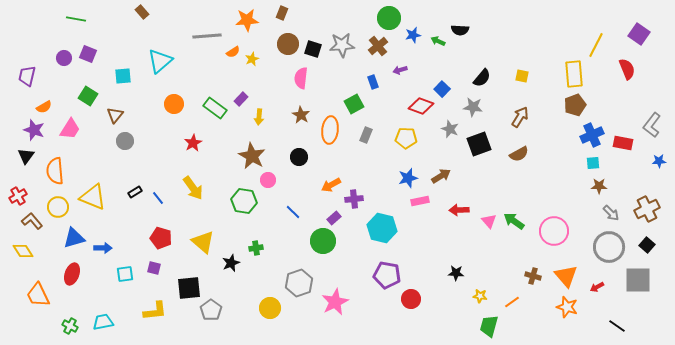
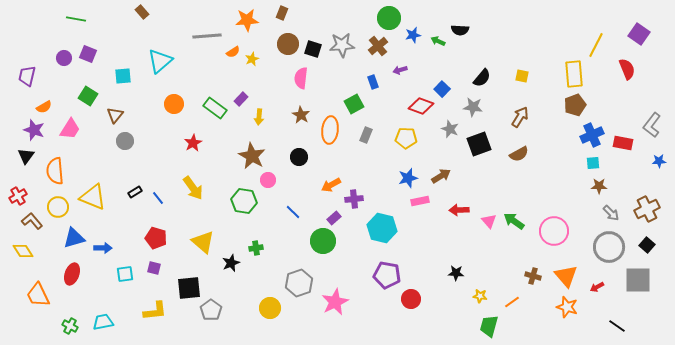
red pentagon at (161, 238): moved 5 px left
